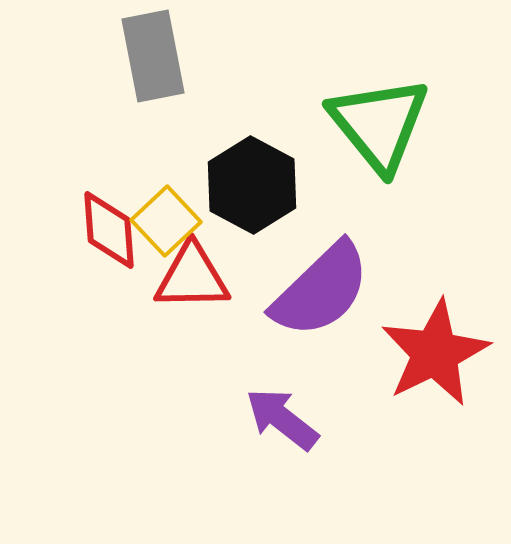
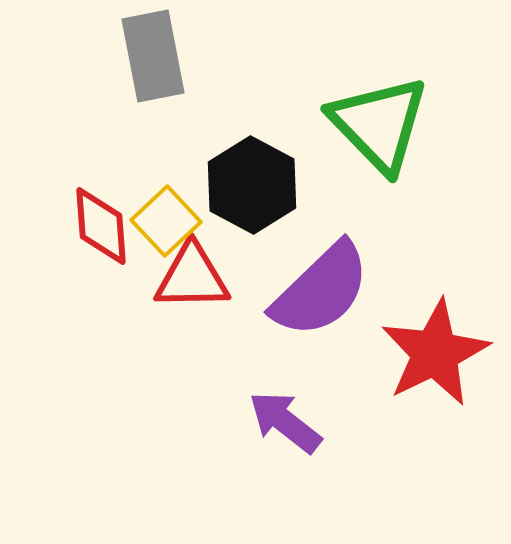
green triangle: rotated 5 degrees counterclockwise
red diamond: moved 8 px left, 4 px up
purple arrow: moved 3 px right, 3 px down
